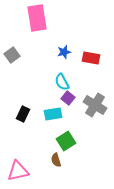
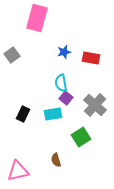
pink rectangle: rotated 24 degrees clockwise
cyan semicircle: moved 1 px left, 1 px down; rotated 18 degrees clockwise
purple square: moved 2 px left
gray cross: rotated 10 degrees clockwise
green square: moved 15 px right, 4 px up
